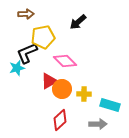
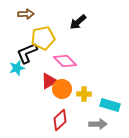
yellow pentagon: moved 1 px down
